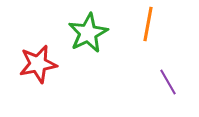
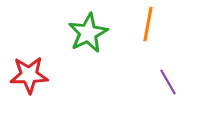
red star: moved 9 px left, 11 px down; rotated 9 degrees clockwise
